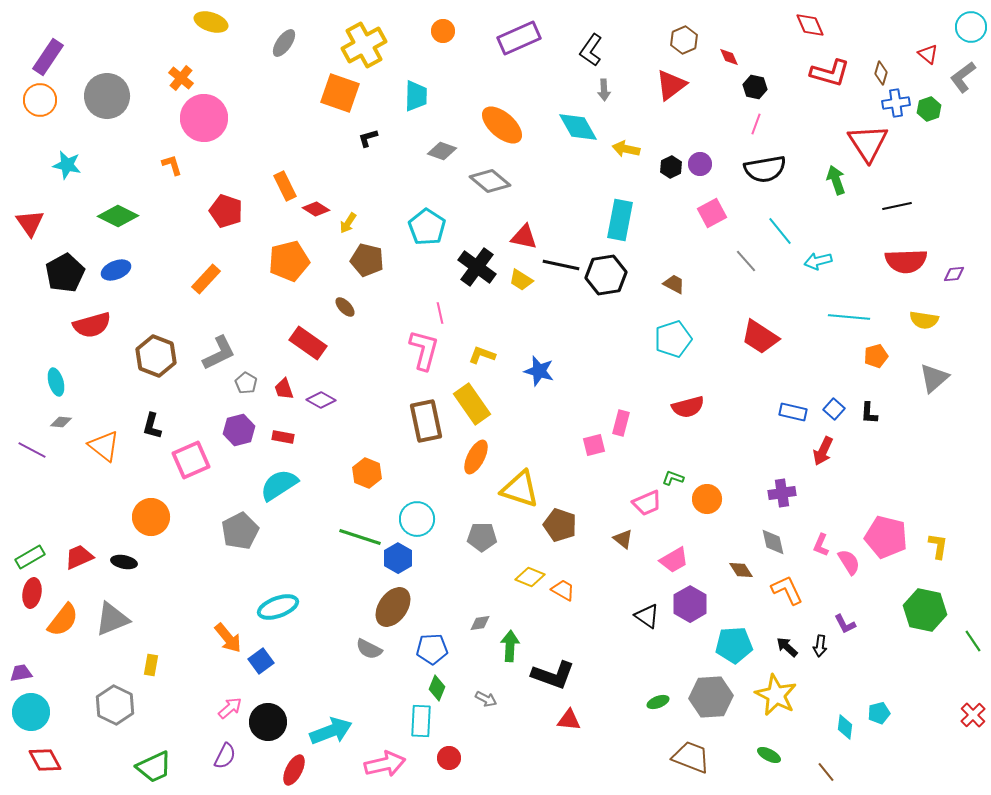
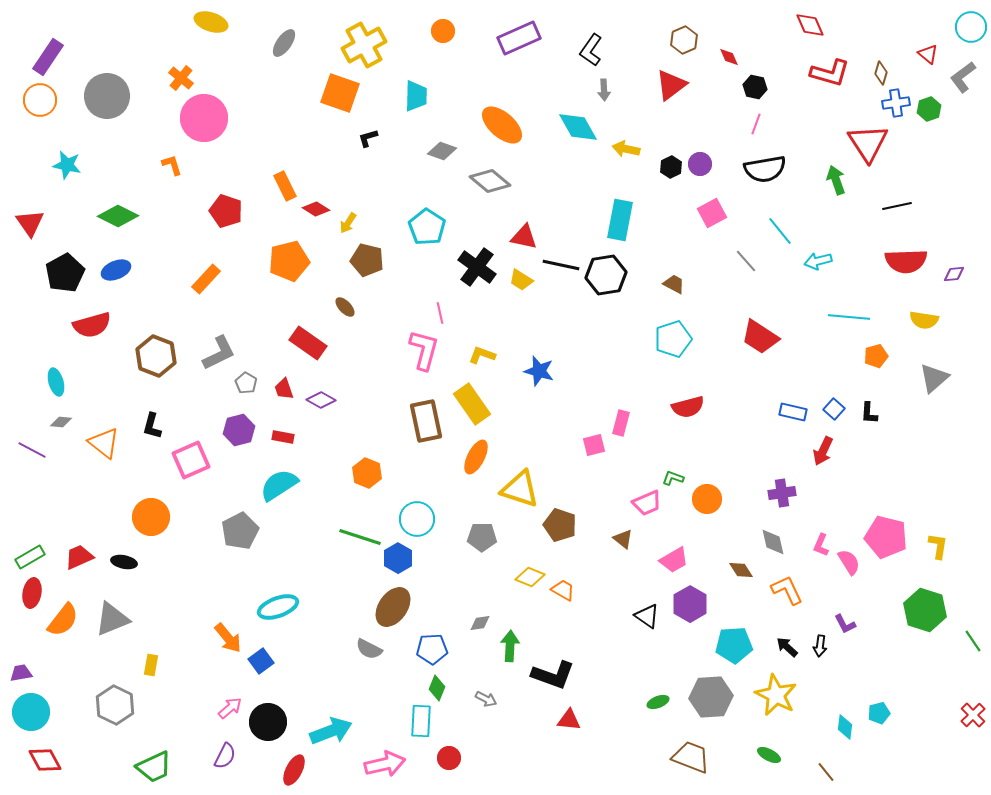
orange triangle at (104, 446): moved 3 px up
green hexagon at (925, 610): rotated 6 degrees clockwise
